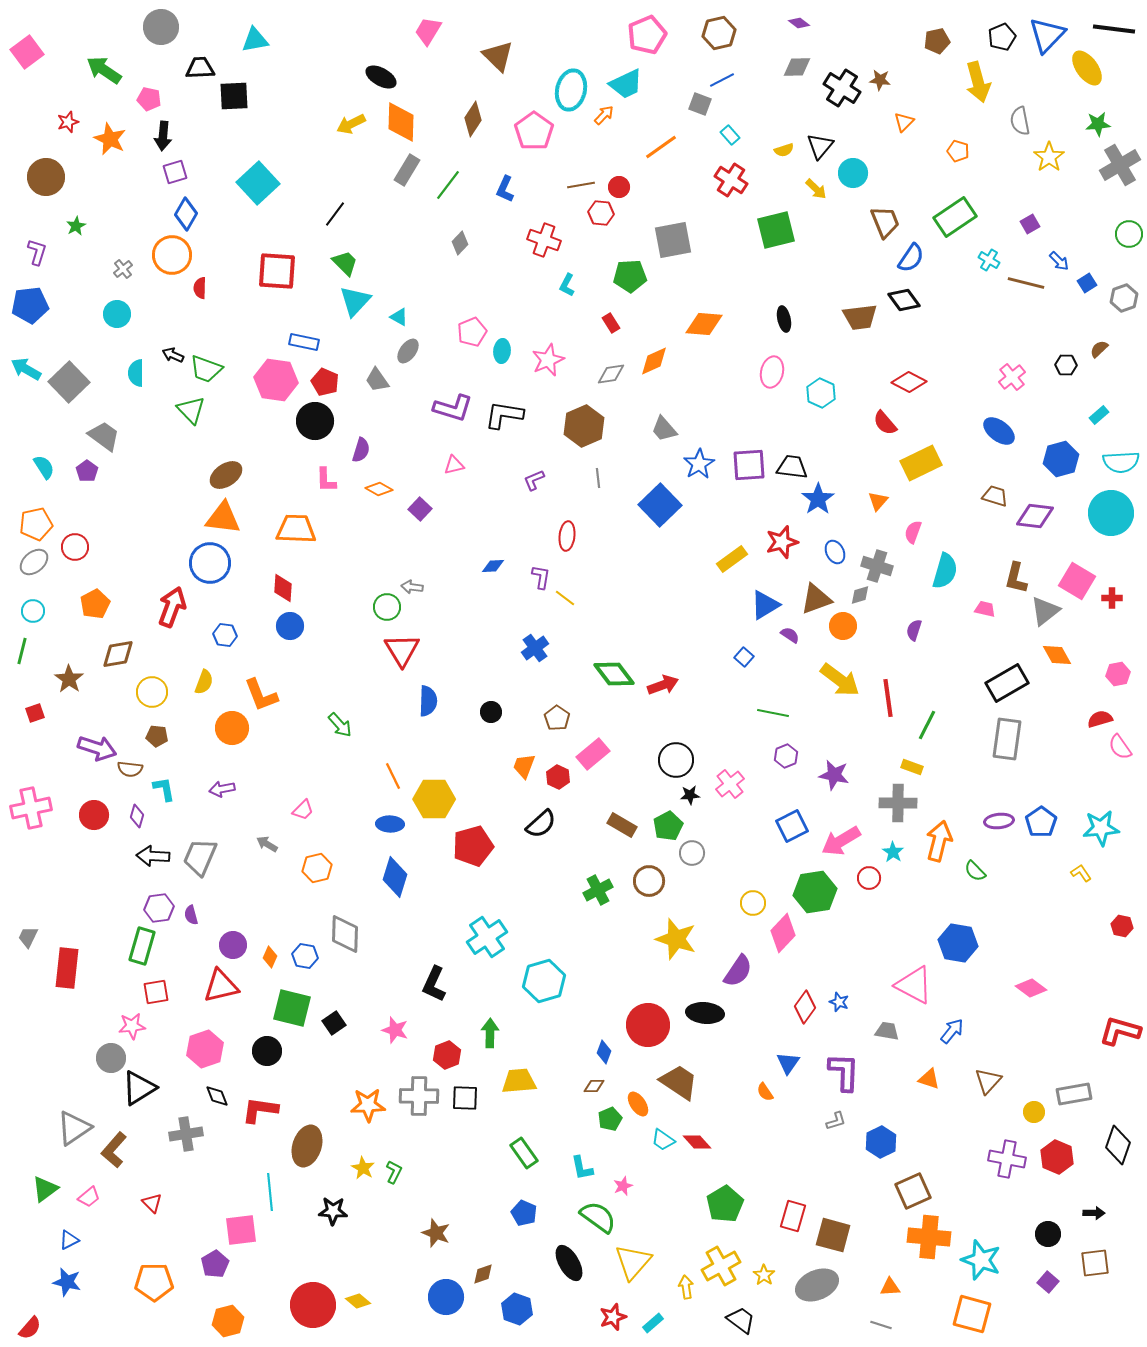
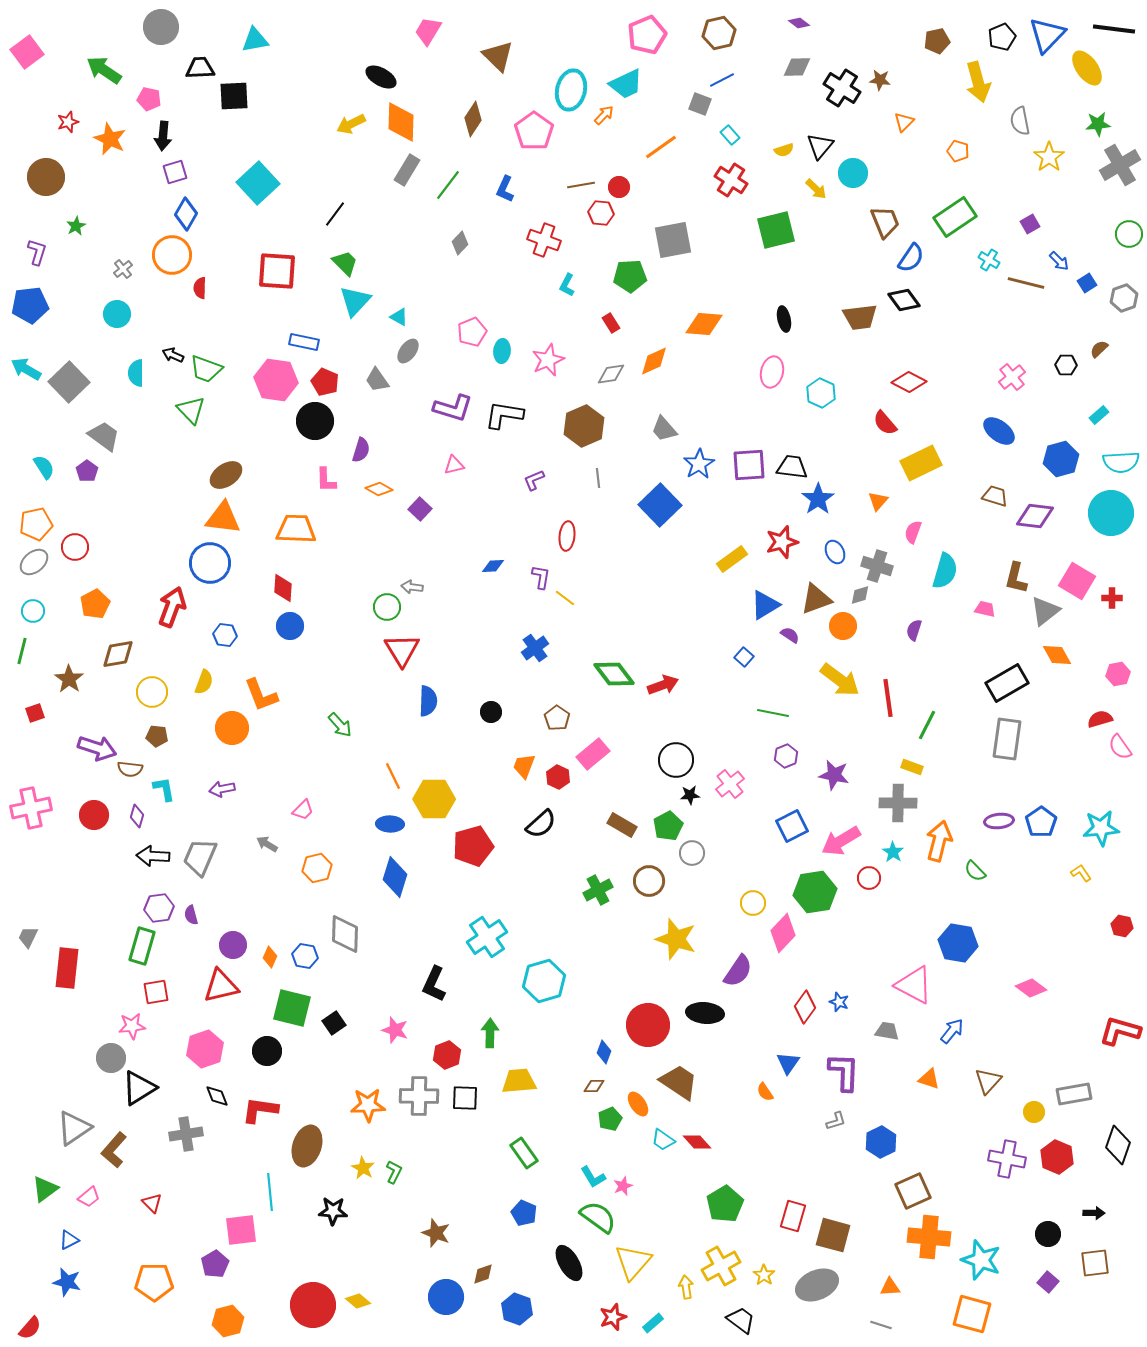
cyan L-shape at (582, 1168): moved 11 px right, 9 px down; rotated 20 degrees counterclockwise
